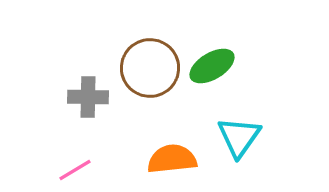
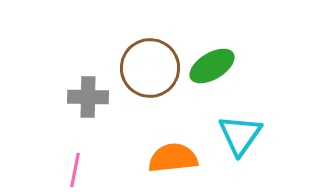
cyan triangle: moved 1 px right, 2 px up
orange semicircle: moved 1 px right, 1 px up
pink line: rotated 48 degrees counterclockwise
